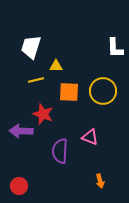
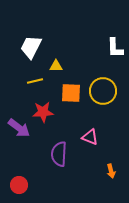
white trapezoid: rotated 10 degrees clockwise
yellow line: moved 1 px left, 1 px down
orange square: moved 2 px right, 1 px down
red star: moved 2 px up; rotated 25 degrees counterclockwise
purple arrow: moved 2 px left, 3 px up; rotated 145 degrees counterclockwise
purple semicircle: moved 1 px left, 3 px down
orange arrow: moved 11 px right, 10 px up
red circle: moved 1 px up
